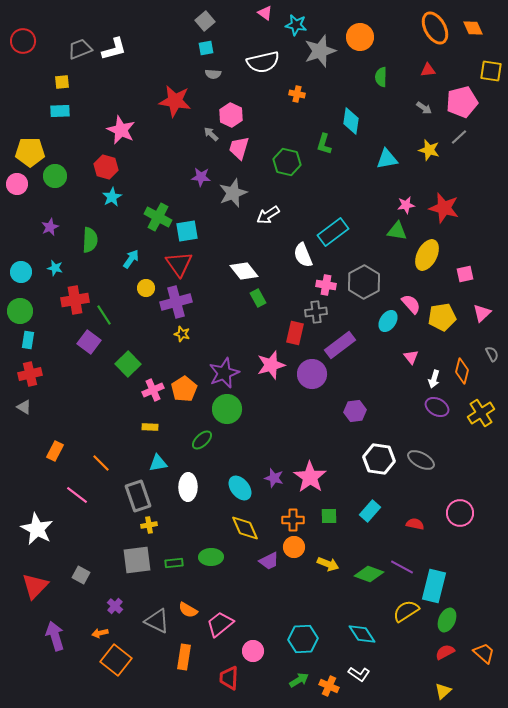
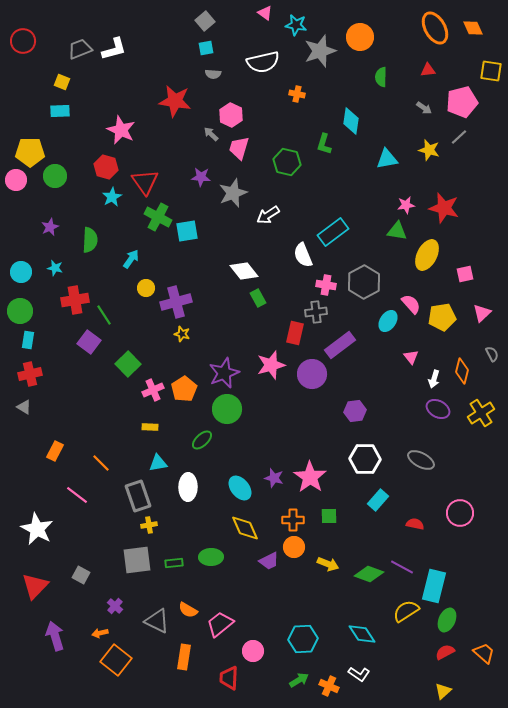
yellow square at (62, 82): rotated 28 degrees clockwise
pink circle at (17, 184): moved 1 px left, 4 px up
red triangle at (179, 264): moved 34 px left, 82 px up
purple ellipse at (437, 407): moved 1 px right, 2 px down
white hexagon at (379, 459): moved 14 px left; rotated 8 degrees counterclockwise
cyan rectangle at (370, 511): moved 8 px right, 11 px up
